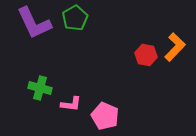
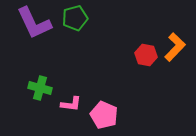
green pentagon: rotated 15 degrees clockwise
pink pentagon: moved 1 px left, 1 px up
